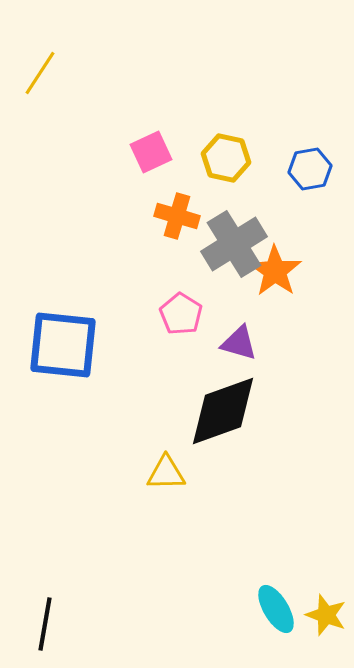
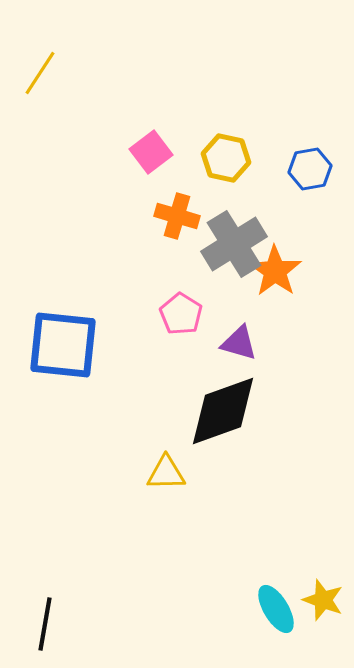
pink square: rotated 12 degrees counterclockwise
yellow star: moved 3 px left, 15 px up
